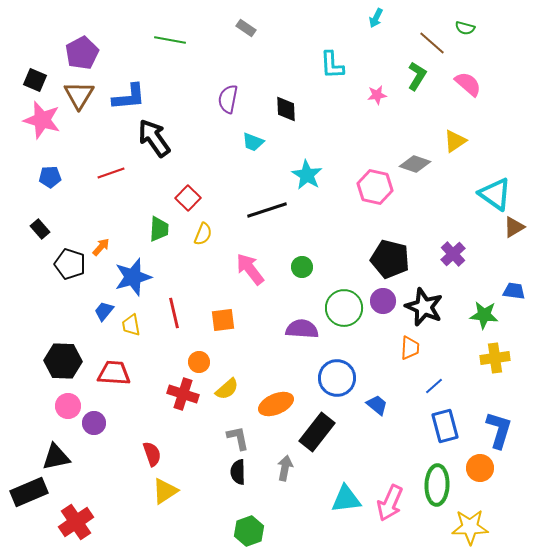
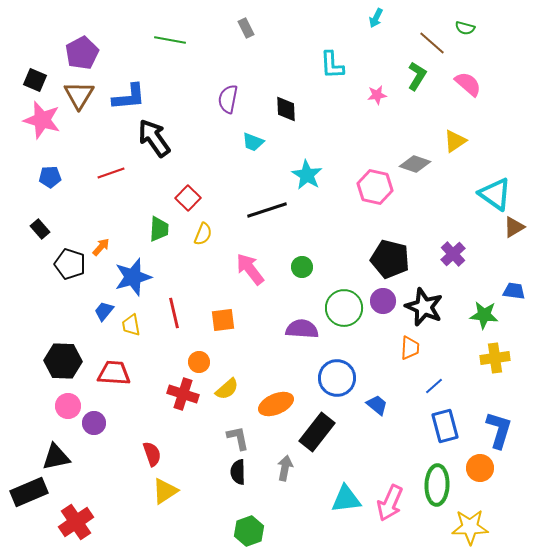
gray rectangle at (246, 28): rotated 30 degrees clockwise
